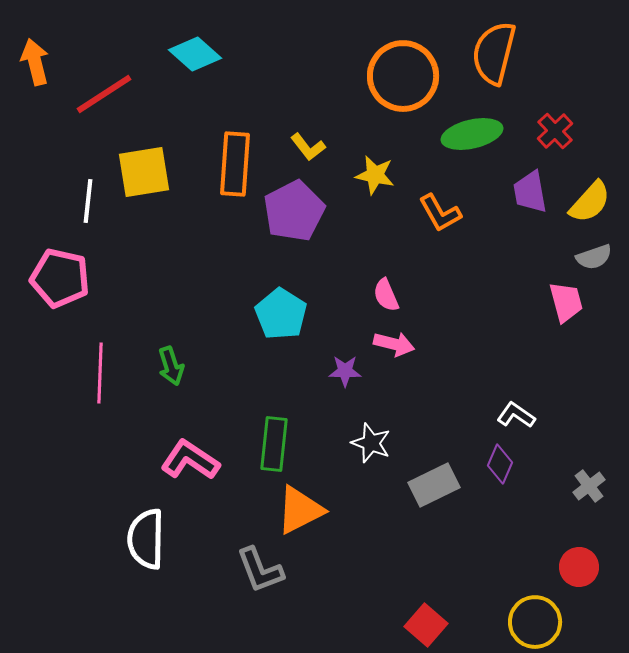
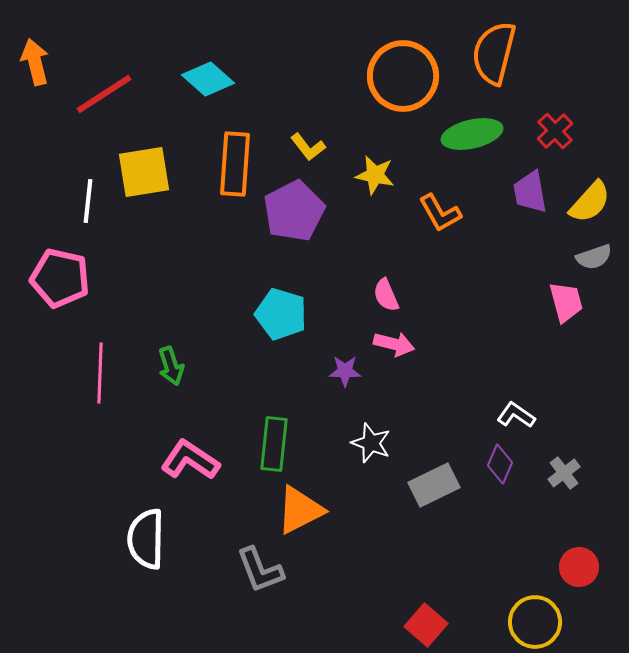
cyan diamond: moved 13 px right, 25 px down
cyan pentagon: rotated 15 degrees counterclockwise
gray cross: moved 25 px left, 13 px up
